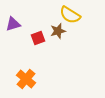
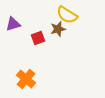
yellow semicircle: moved 3 px left
brown star: moved 2 px up
